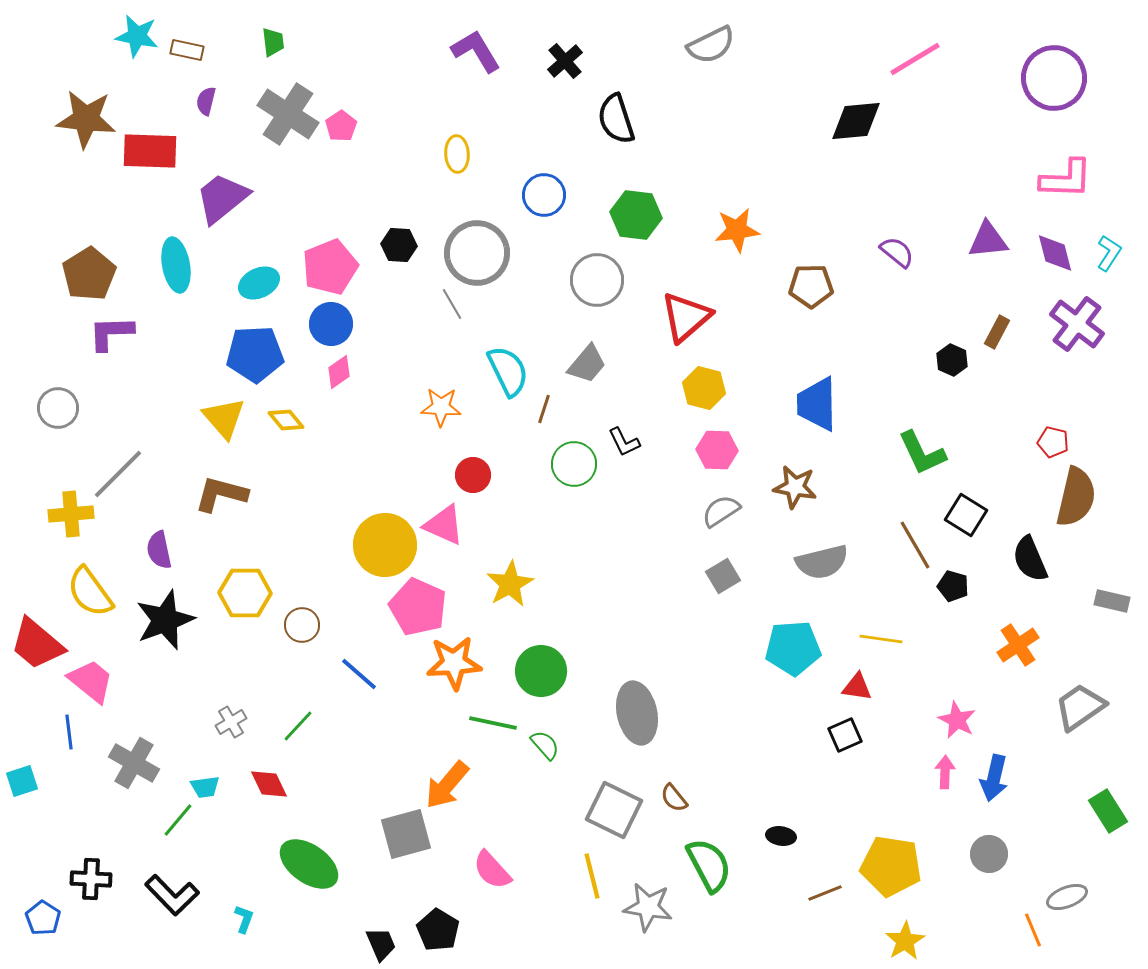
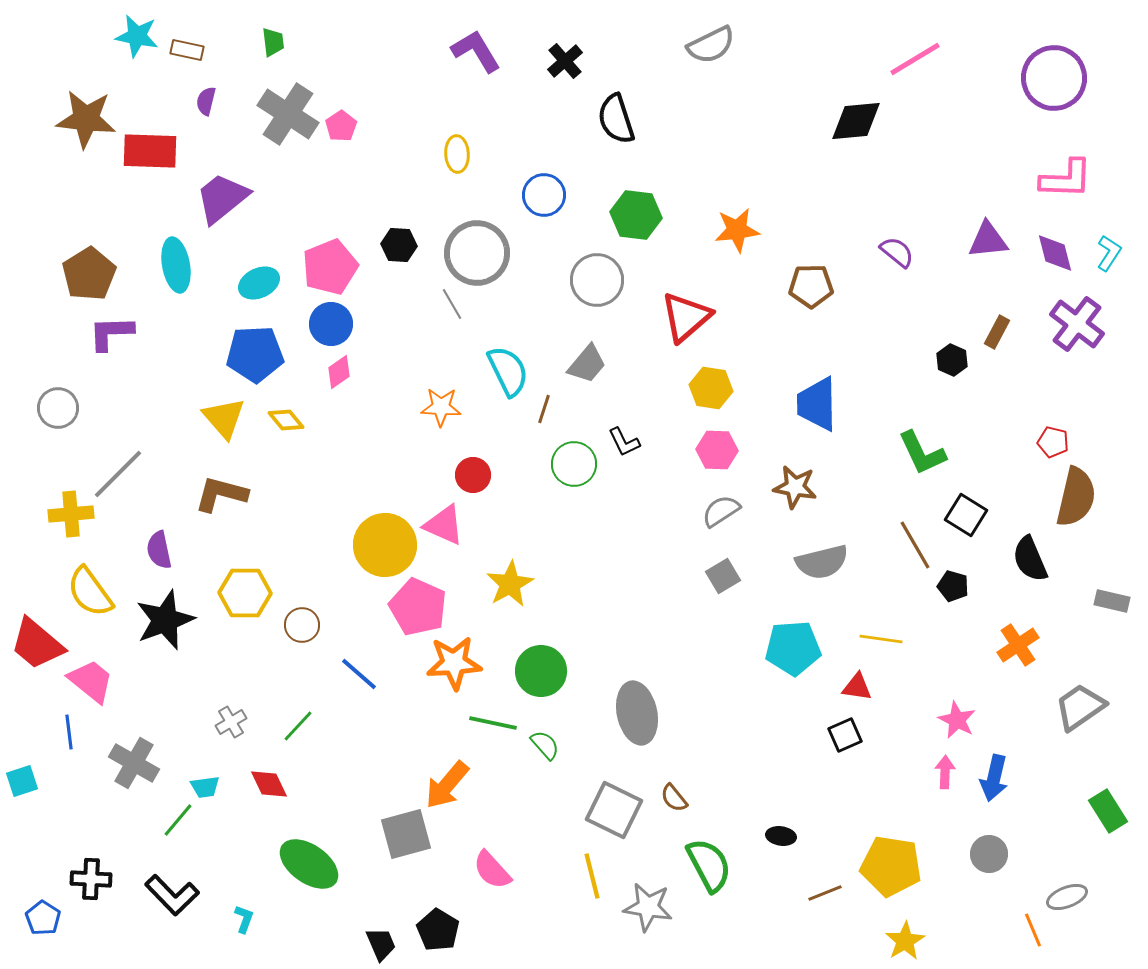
yellow hexagon at (704, 388): moved 7 px right; rotated 6 degrees counterclockwise
